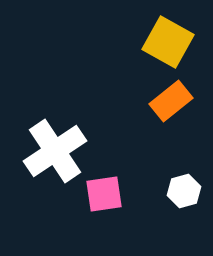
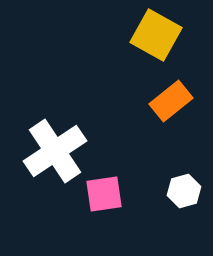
yellow square: moved 12 px left, 7 px up
